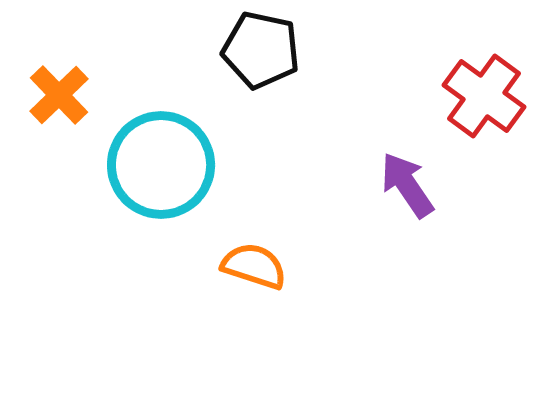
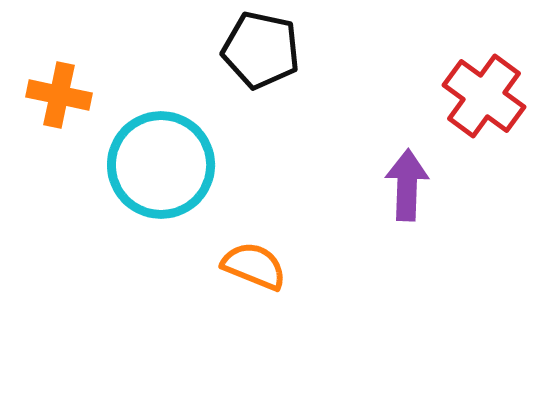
orange cross: rotated 34 degrees counterclockwise
purple arrow: rotated 36 degrees clockwise
orange semicircle: rotated 4 degrees clockwise
